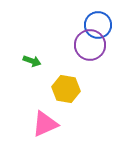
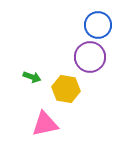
purple circle: moved 12 px down
green arrow: moved 16 px down
pink triangle: rotated 12 degrees clockwise
